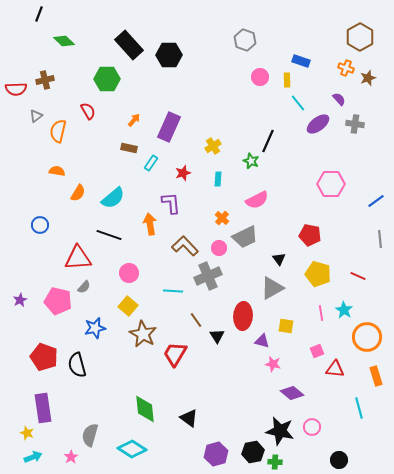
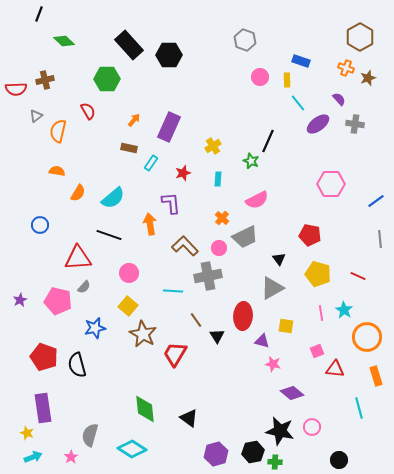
gray cross at (208, 276): rotated 12 degrees clockwise
